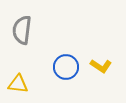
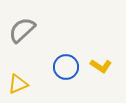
gray semicircle: rotated 40 degrees clockwise
yellow triangle: rotated 30 degrees counterclockwise
